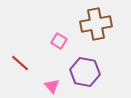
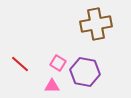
pink square: moved 1 px left, 22 px down
red line: moved 1 px down
pink triangle: rotated 49 degrees counterclockwise
